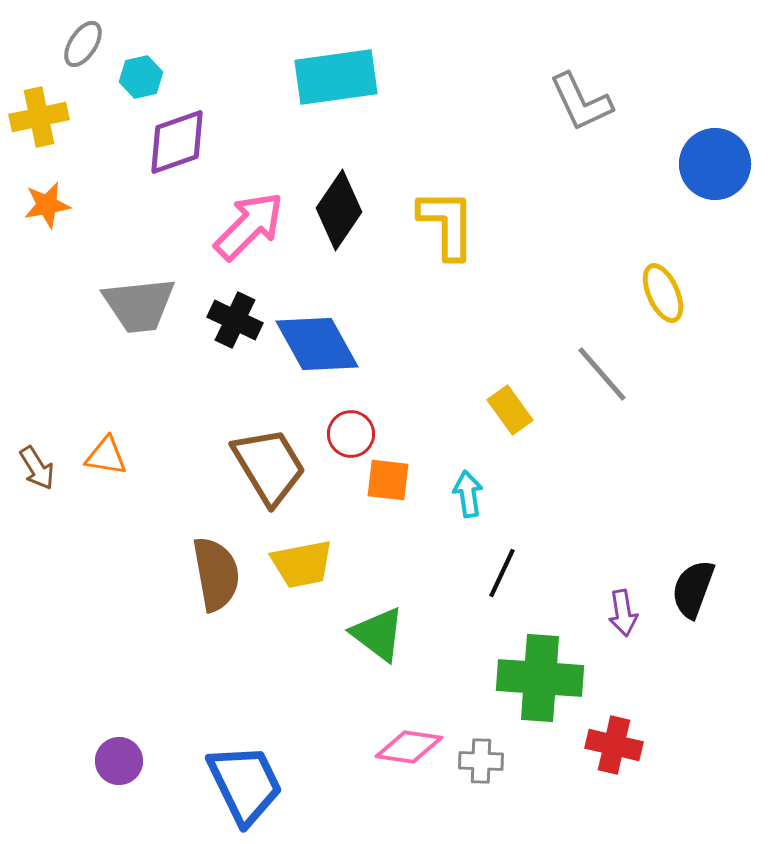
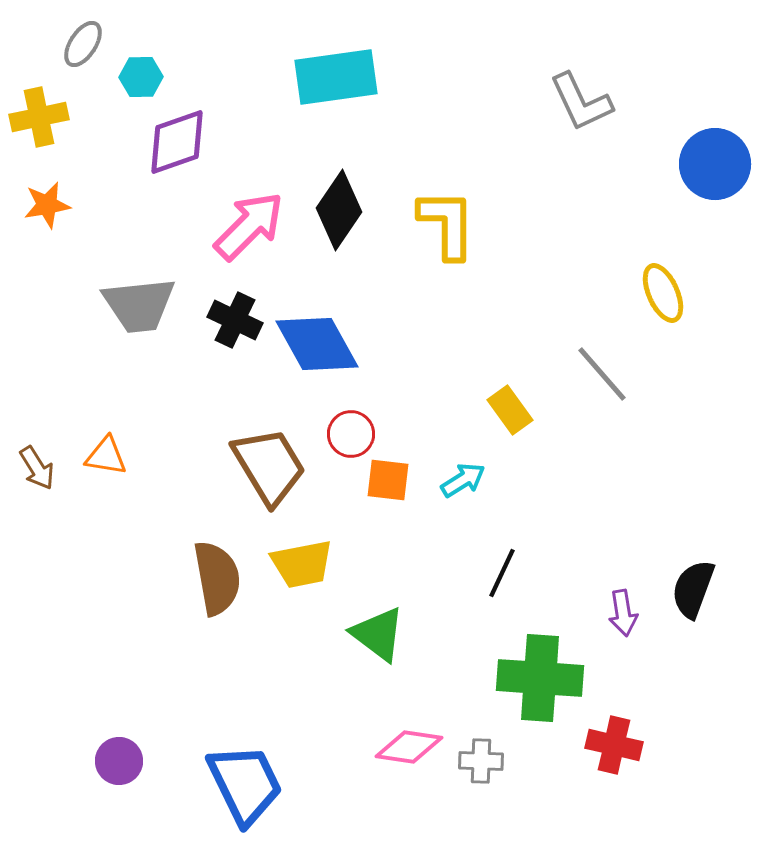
cyan hexagon: rotated 12 degrees clockwise
cyan arrow: moved 5 px left, 14 px up; rotated 66 degrees clockwise
brown semicircle: moved 1 px right, 4 px down
